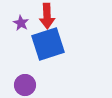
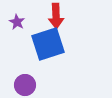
red arrow: moved 9 px right
purple star: moved 4 px left, 1 px up
